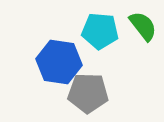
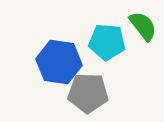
cyan pentagon: moved 7 px right, 11 px down
